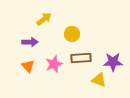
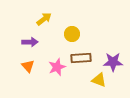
pink star: moved 3 px right, 3 px down
